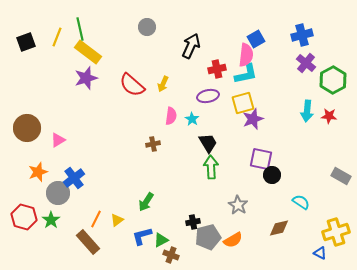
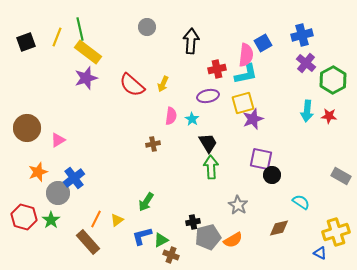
blue square at (256, 39): moved 7 px right, 4 px down
black arrow at (191, 46): moved 5 px up; rotated 20 degrees counterclockwise
